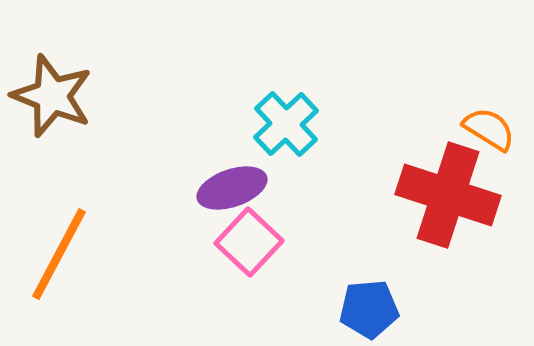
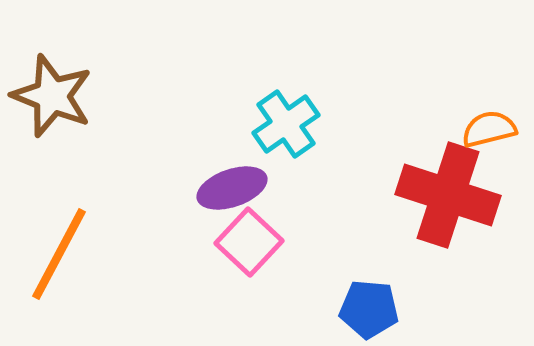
cyan cross: rotated 8 degrees clockwise
orange semicircle: rotated 46 degrees counterclockwise
blue pentagon: rotated 10 degrees clockwise
